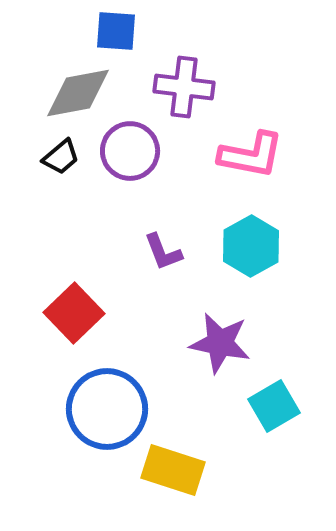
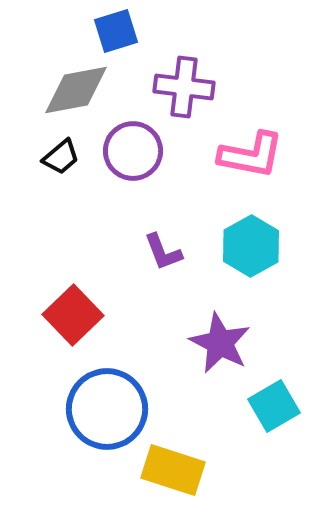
blue square: rotated 21 degrees counterclockwise
gray diamond: moved 2 px left, 3 px up
purple circle: moved 3 px right
red square: moved 1 px left, 2 px down
purple star: rotated 16 degrees clockwise
